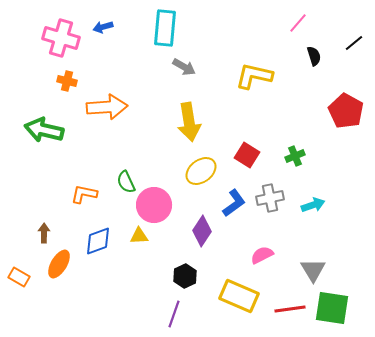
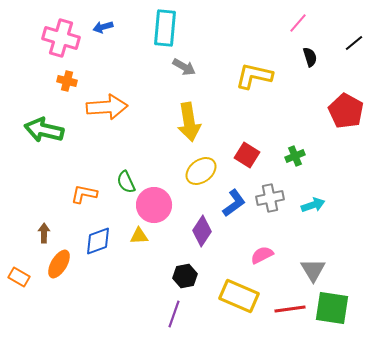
black semicircle: moved 4 px left, 1 px down
black hexagon: rotated 15 degrees clockwise
